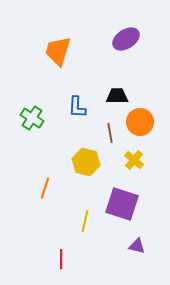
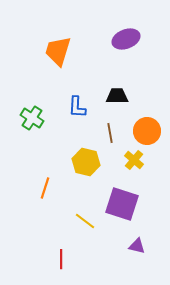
purple ellipse: rotated 12 degrees clockwise
orange circle: moved 7 px right, 9 px down
yellow line: rotated 65 degrees counterclockwise
